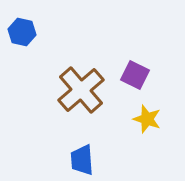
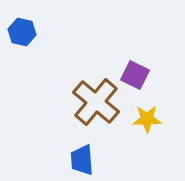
brown cross: moved 15 px right, 12 px down; rotated 9 degrees counterclockwise
yellow star: rotated 20 degrees counterclockwise
